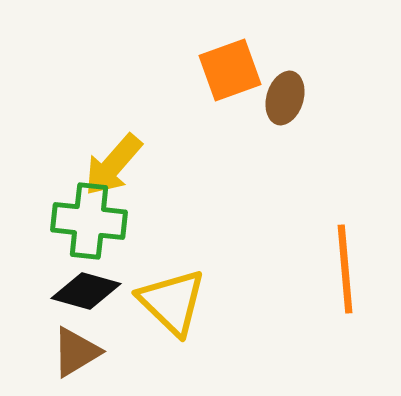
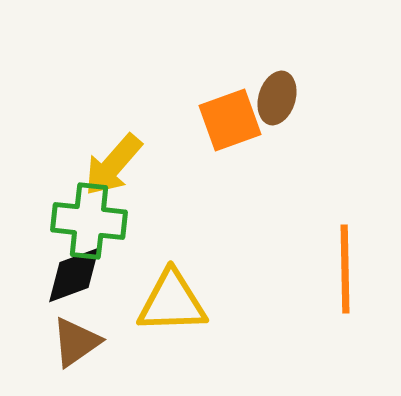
orange square: moved 50 px down
brown ellipse: moved 8 px left
orange line: rotated 4 degrees clockwise
black diamond: moved 12 px left, 16 px up; rotated 36 degrees counterclockwise
yellow triangle: rotated 46 degrees counterclockwise
brown triangle: moved 10 px up; rotated 4 degrees counterclockwise
